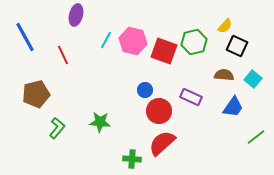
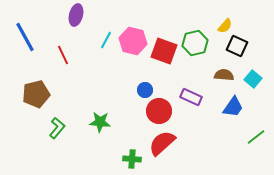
green hexagon: moved 1 px right, 1 px down
